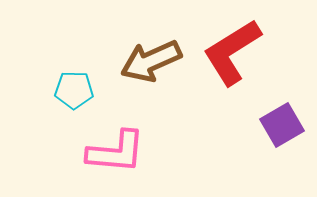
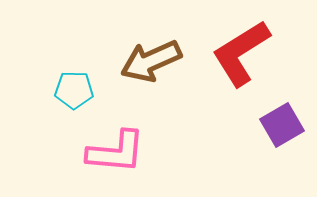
red L-shape: moved 9 px right, 1 px down
